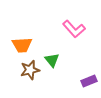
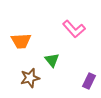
orange trapezoid: moved 1 px left, 4 px up
brown star: moved 8 px down
purple rectangle: rotated 42 degrees counterclockwise
